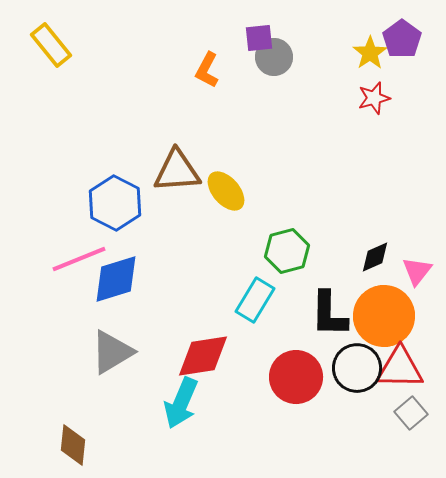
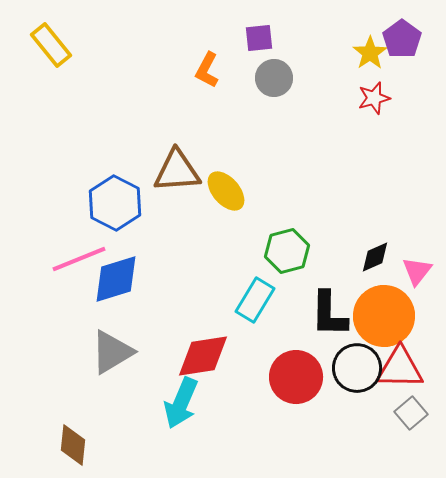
gray circle: moved 21 px down
